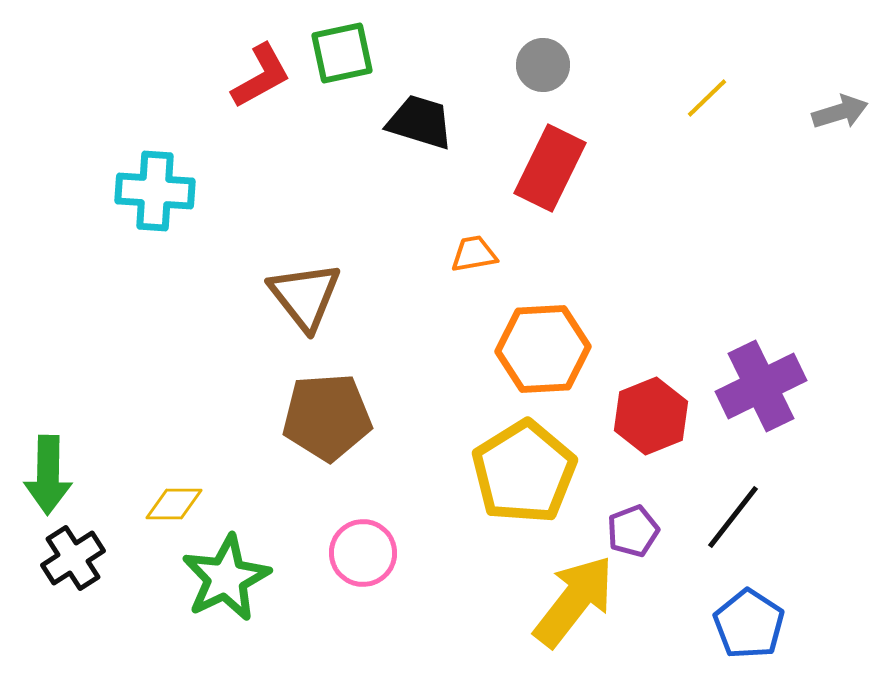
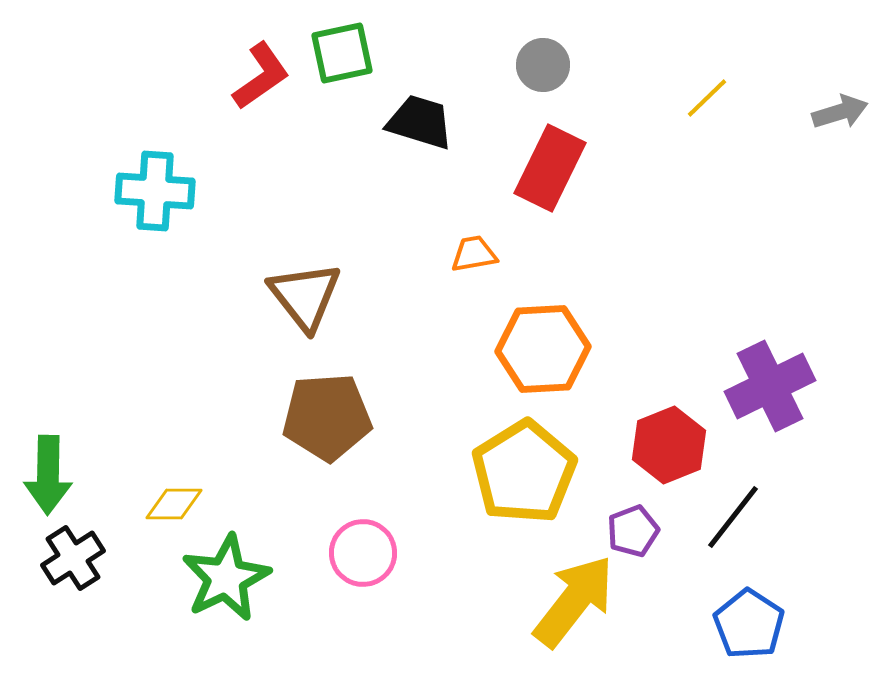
red L-shape: rotated 6 degrees counterclockwise
purple cross: moved 9 px right
red hexagon: moved 18 px right, 29 px down
